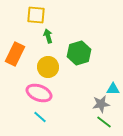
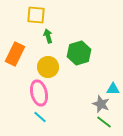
pink ellipse: rotated 55 degrees clockwise
gray star: rotated 30 degrees clockwise
